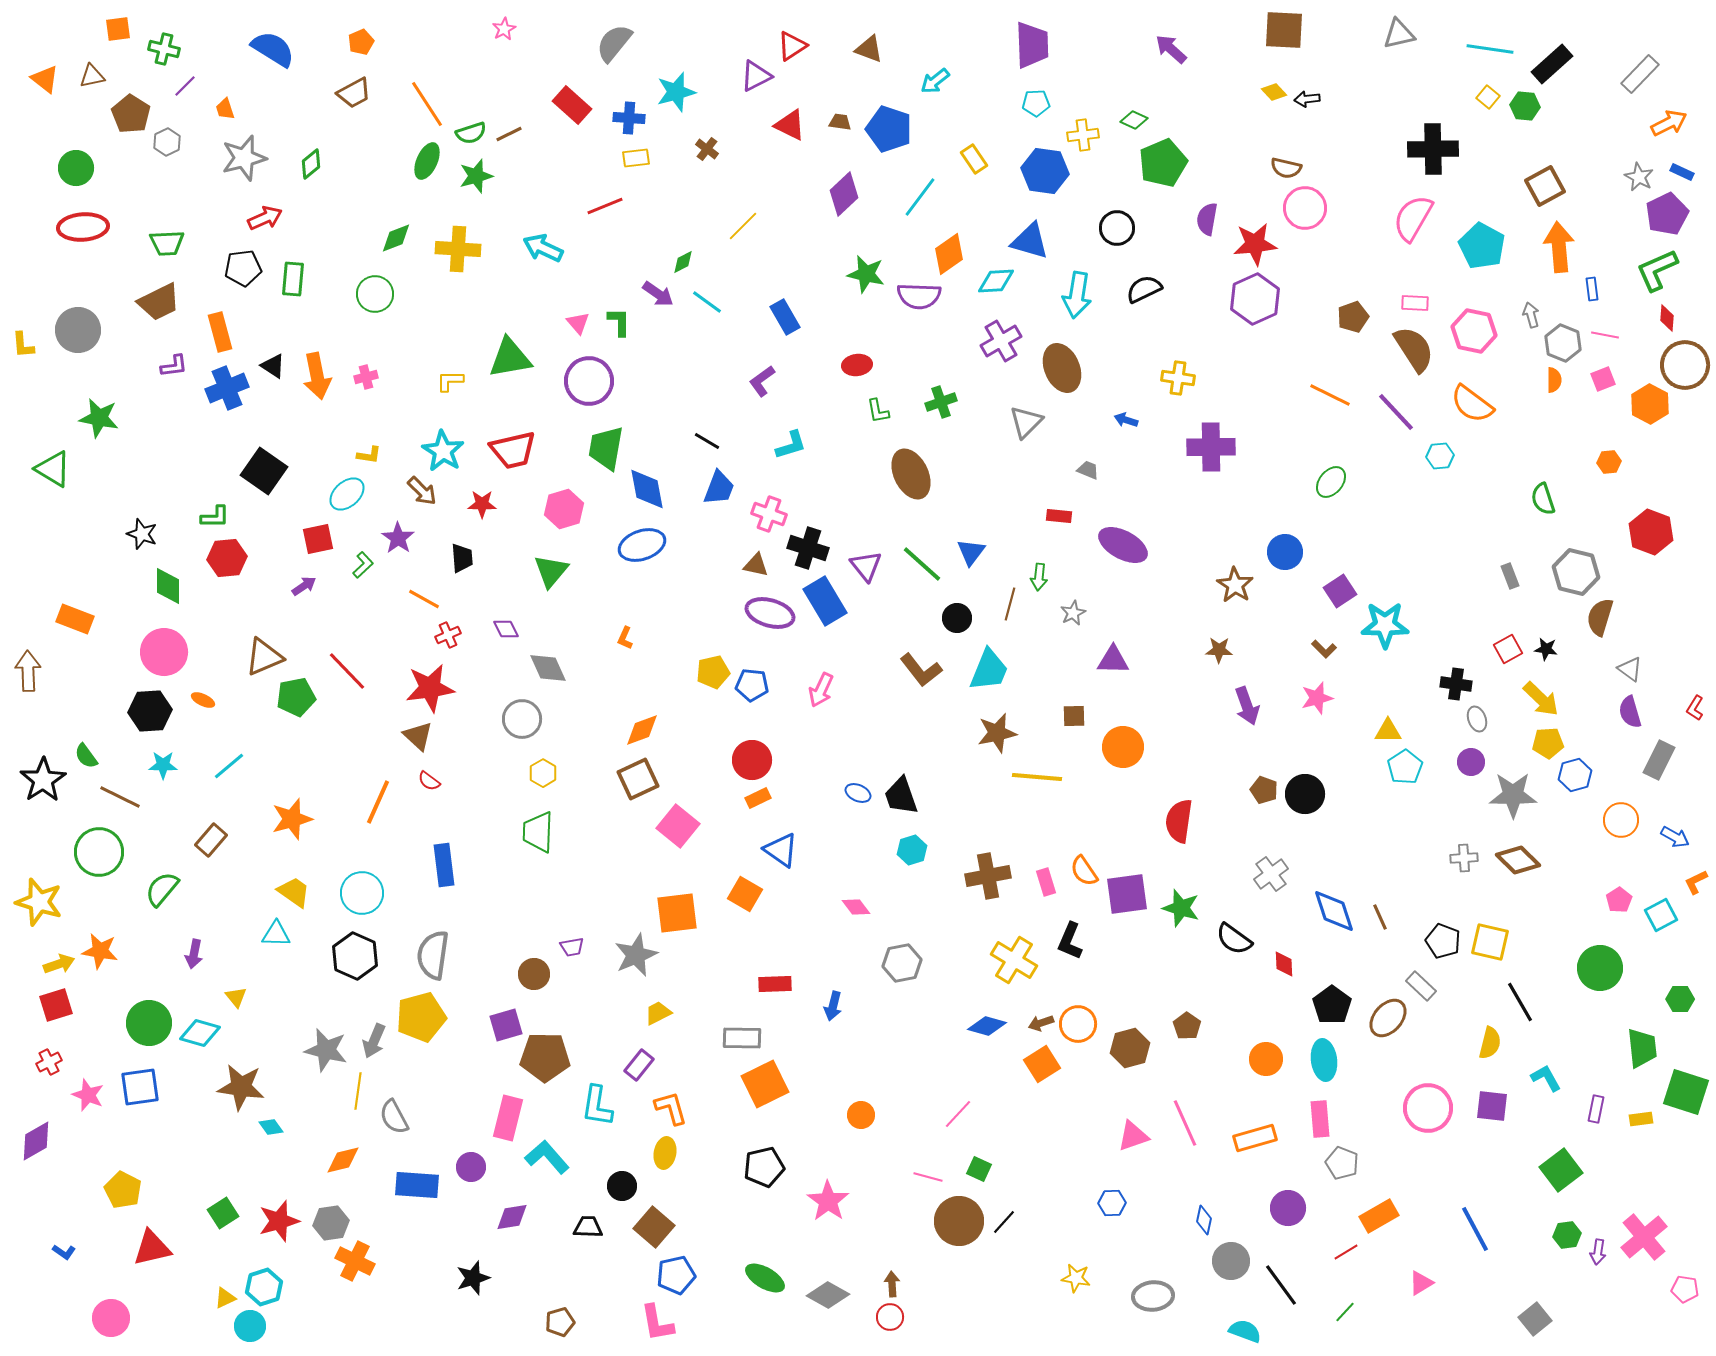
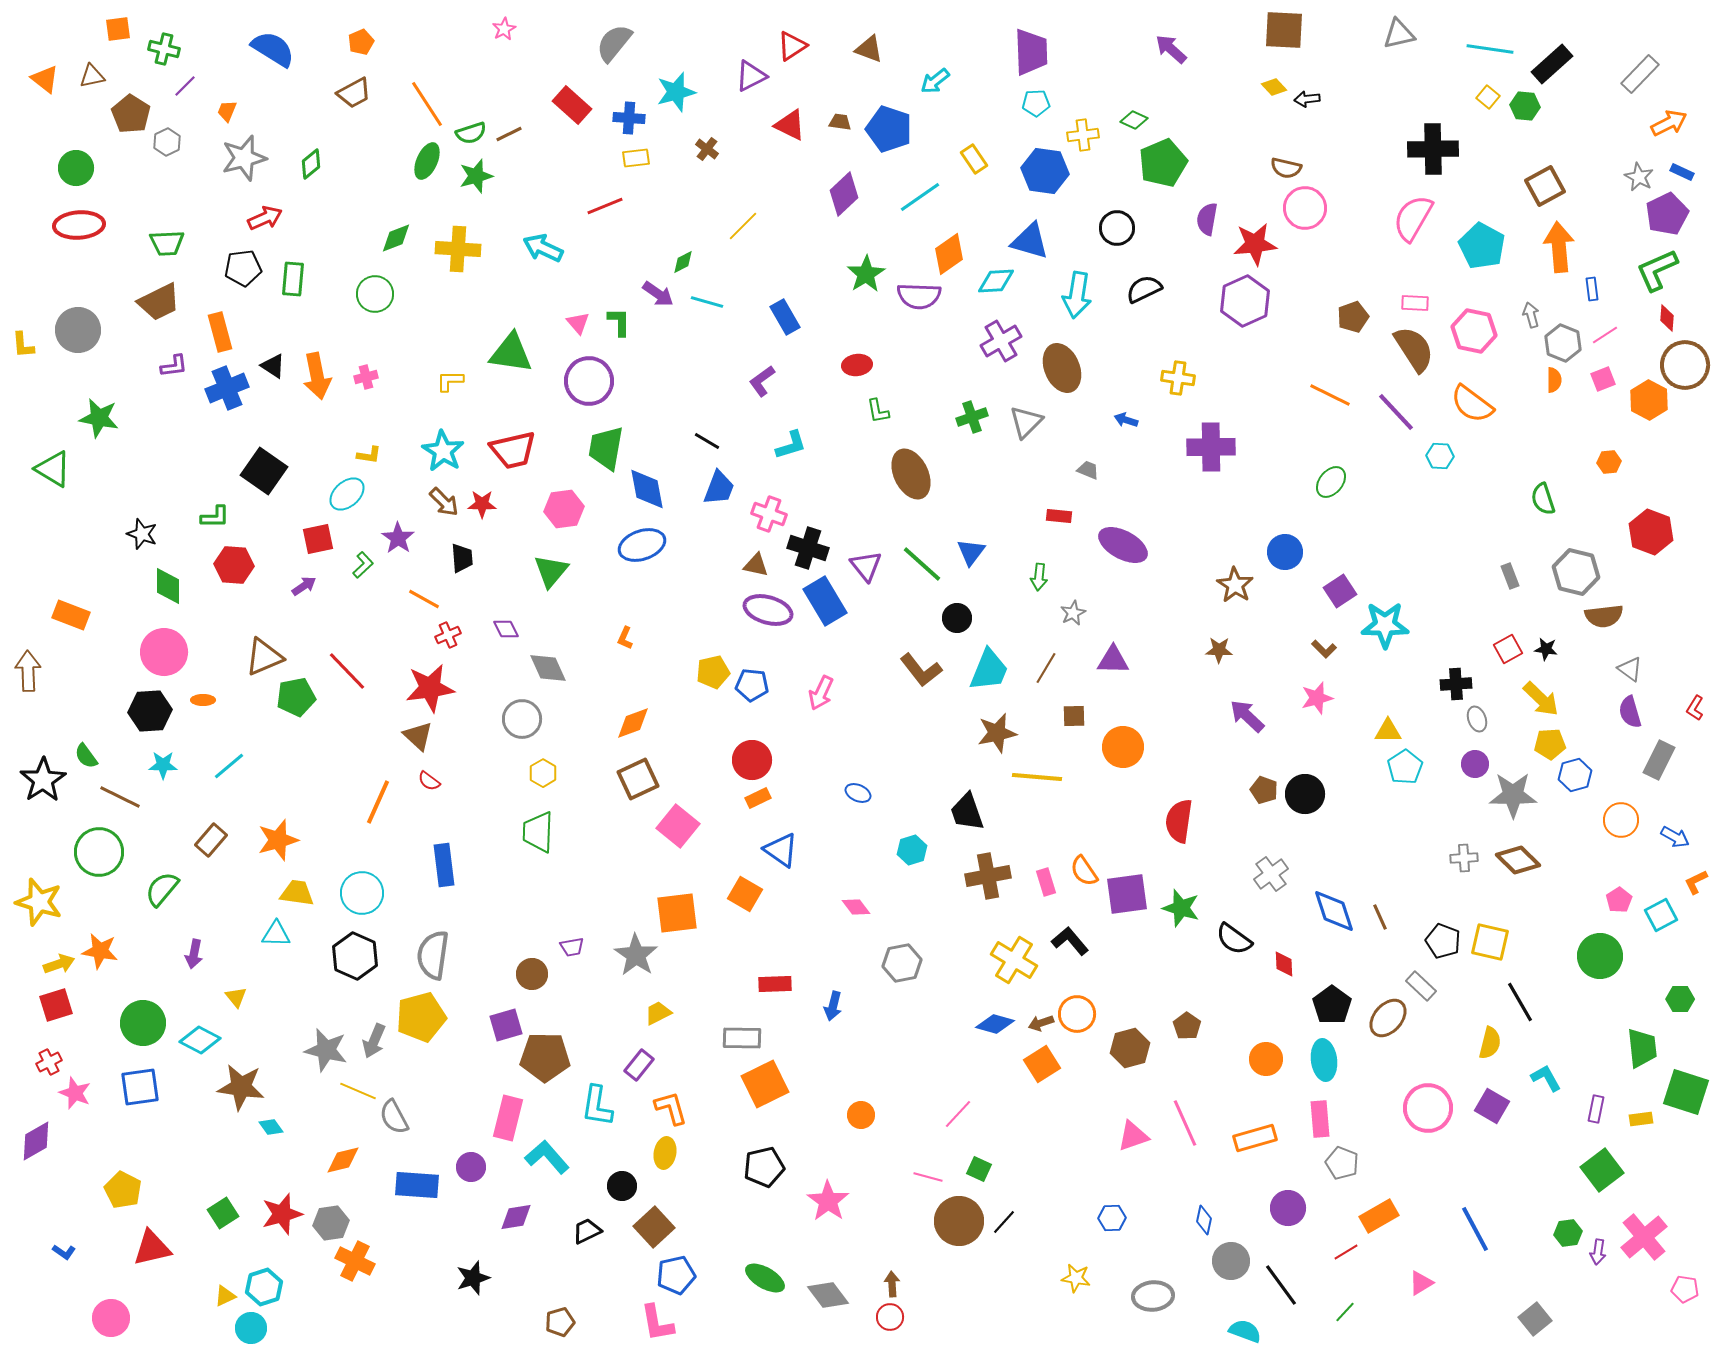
purple trapezoid at (1032, 45): moved 1 px left, 7 px down
purple triangle at (756, 76): moved 5 px left
yellow diamond at (1274, 92): moved 5 px up
orange trapezoid at (225, 109): moved 2 px right, 2 px down; rotated 40 degrees clockwise
cyan line at (920, 197): rotated 18 degrees clockwise
red ellipse at (83, 227): moved 4 px left, 2 px up
green star at (866, 274): rotated 27 degrees clockwise
purple hexagon at (1255, 299): moved 10 px left, 2 px down
cyan line at (707, 302): rotated 20 degrees counterclockwise
pink line at (1605, 335): rotated 44 degrees counterclockwise
green triangle at (510, 358): moved 1 px right, 5 px up; rotated 18 degrees clockwise
green cross at (941, 402): moved 31 px right, 15 px down
orange hexagon at (1650, 404): moved 1 px left, 4 px up
cyan hexagon at (1440, 456): rotated 8 degrees clockwise
brown arrow at (422, 491): moved 22 px right, 11 px down
pink hexagon at (564, 509): rotated 9 degrees clockwise
red hexagon at (227, 558): moved 7 px right, 7 px down; rotated 9 degrees clockwise
brown line at (1010, 604): moved 36 px right, 64 px down; rotated 16 degrees clockwise
purple ellipse at (770, 613): moved 2 px left, 3 px up
brown semicircle at (1600, 617): moved 4 px right, 1 px up; rotated 114 degrees counterclockwise
orange rectangle at (75, 619): moved 4 px left, 4 px up
black cross at (1456, 684): rotated 12 degrees counterclockwise
pink arrow at (821, 690): moved 3 px down
orange ellipse at (203, 700): rotated 25 degrees counterclockwise
purple arrow at (1247, 706): moved 10 px down; rotated 153 degrees clockwise
orange diamond at (642, 730): moved 9 px left, 7 px up
yellow pentagon at (1548, 743): moved 2 px right, 1 px down
purple circle at (1471, 762): moved 4 px right, 2 px down
black trapezoid at (901, 796): moved 66 px right, 16 px down
orange star at (292, 819): moved 14 px left, 21 px down
yellow trapezoid at (294, 892): moved 3 px right, 1 px down; rotated 27 degrees counterclockwise
black L-shape at (1070, 941): rotated 117 degrees clockwise
gray star at (636, 955): rotated 15 degrees counterclockwise
green circle at (1600, 968): moved 12 px up
brown circle at (534, 974): moved 2 px left
green circle at (149, 1023): moved 6 px left
orange circle at (1078, 1024): moved 1 px left, 10 px up
blue diamond at (987, 1026): moved 8 px right, 2 px up
cyan diamond at (200, 1033): moved 7 px down; rotated 12 degrees clockwise
yellow line at (358, 1091): rotated 75 degrees counterclockwise
pink star at (88, 1095): moved 13 px left, 2 px up
purple square at (1492, 1106): rotated 24 degrees clockwise
green square at (1561, 1170): moved 41 px right
blue hexagon at (1112, 1203): moved 15 px down
purple diamond at (512, 1217): moved 4 px right
red star at (279, 1221): moved 3 px right, 7 px up
black trapezoid at (588, 1227): moved 1 px left, 4 px down; rotated 28 degrees counterclockwise
brown square at (654, 1227): rotated 6 degrees clockwise
green hexagon at (1567, 1235): moved 1 px right, 2 px up
gray diamond at (828, 1295): rotated 24 degrees clockwise
yellow triangle at (225, 1298): moved 2 px up
cyan circle at (250, 1326): moved 1 px right, 2 px down
